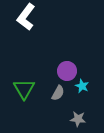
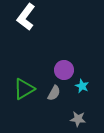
purple circle: moved 3 px left, 1 px up
green triangle: rotated 30 degrees clockwise
gray semicircle: moved 4 px left
